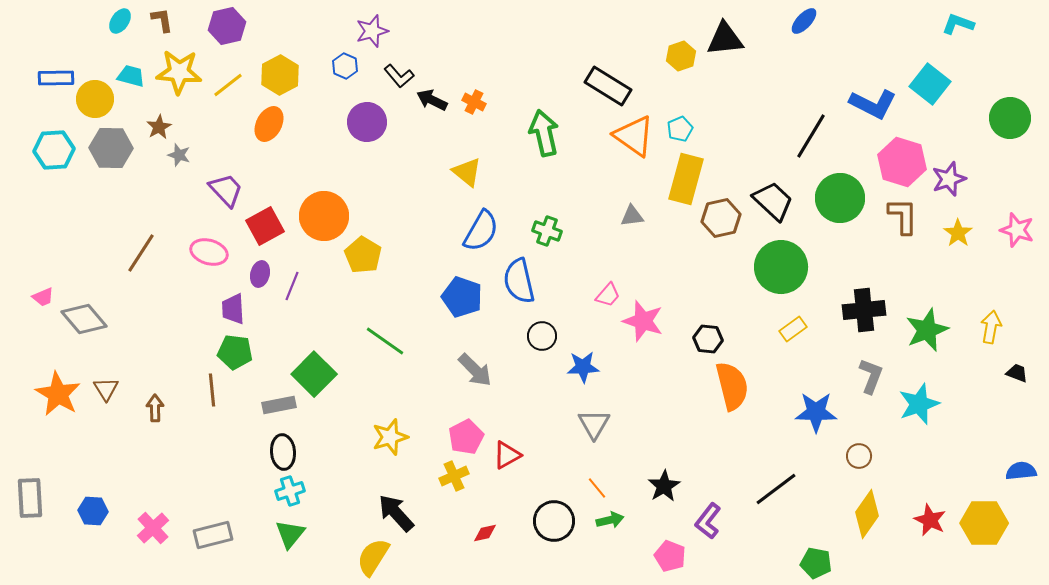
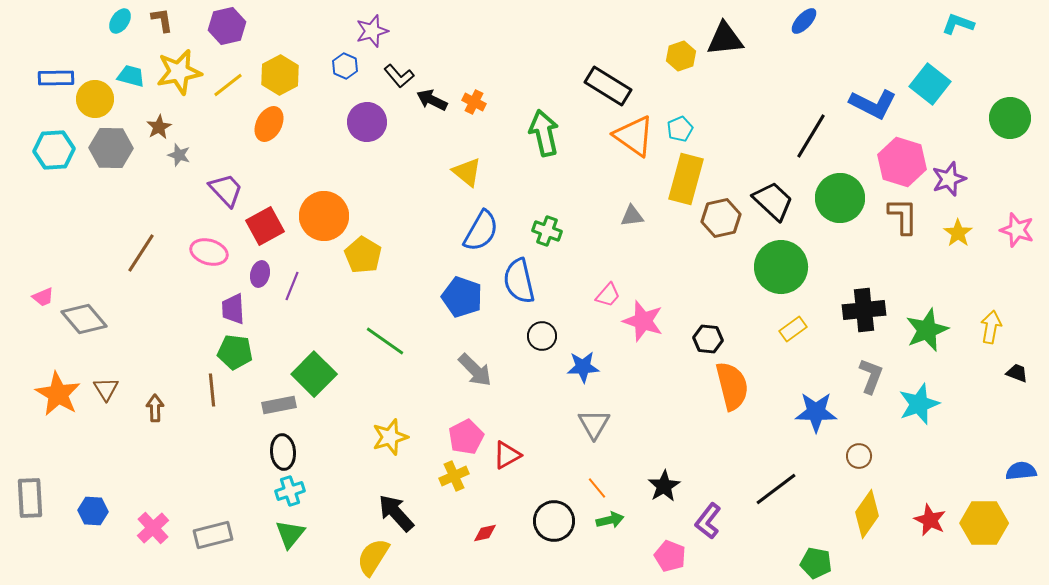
yellow star at (179, 72): rotated 15 degrees counterclockwise
